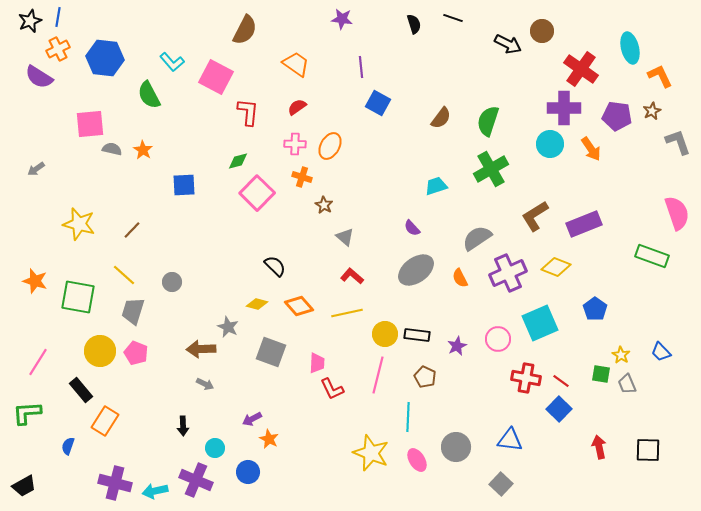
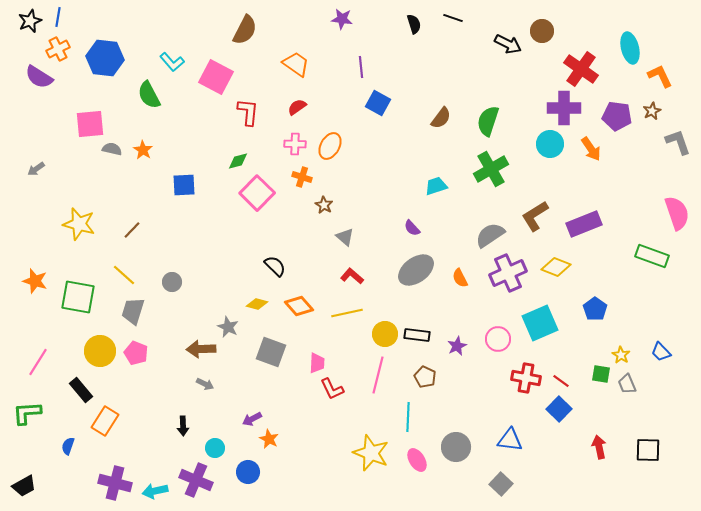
gray semicircle at (477, 238): moved 13 px right, 3 px up
